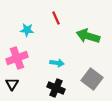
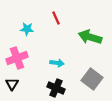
cyan star: moved 1 px up
green arrow: moved 2 px right, 1 px down
